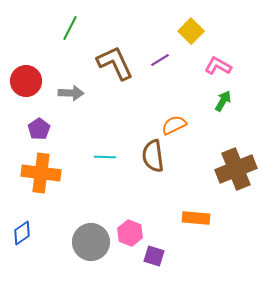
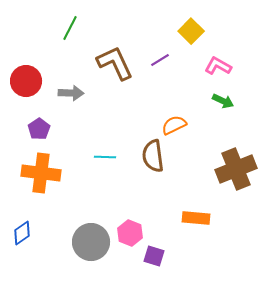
green arrow: rotated 85 degrees clockwise
